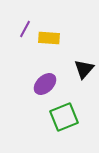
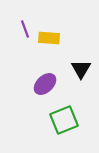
purple line: rotated 48 degrees counterclockwise
black triangle: moved 3 px left; rotated 10 degrees counterclockwise
green square: moved 3 px down
